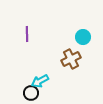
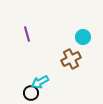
purple line: rotated 14 degrees counterclockwise
cyan arrow: moved 1 px down
